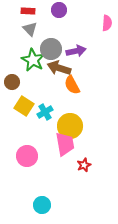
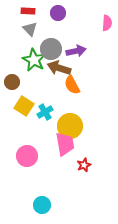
purple circle: moved 1 px left, 3 px down
green star: moved 1 px right
